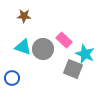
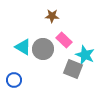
brown star: moved 28 px right
cyan triangle: rotated 12 degrees clockwise
cyan star: moved 1 px down
blue circle: moved 2 px right, 2 px down
